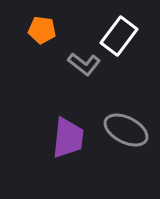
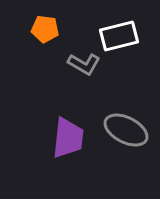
orange pentagon: moved 3 px right, 1 px up
white rectangle: rotated 39 degrees clockwise
gray L-shape: rotated 8 degrees counterclockwise
